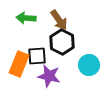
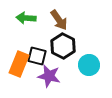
black hexagon: moved 1 px right, 4 px down
black square: rotated 18 degrees clockwise
